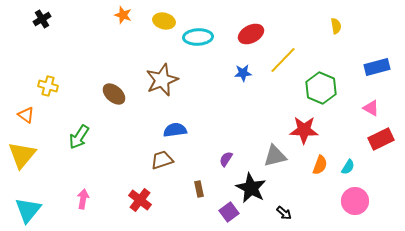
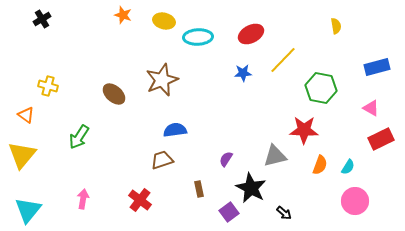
green hexagon: rotated 12 degrees counterclockwise
